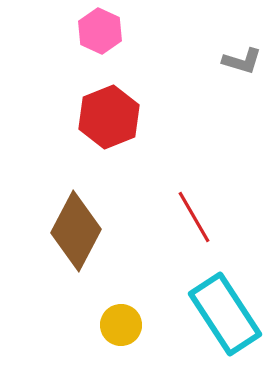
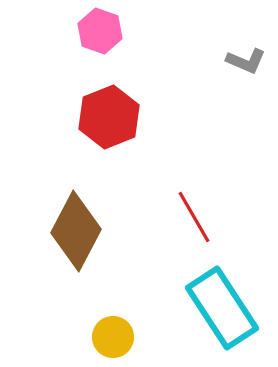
pink hexagon: rotated 6 degrees counterclockwise
gray L-shape: moved 4 px right; rotated 6 degrees clockwise
cyan rectangle: moved 3 px left, 6 px up
yellow circle: moved 8 px left, 12 px down
